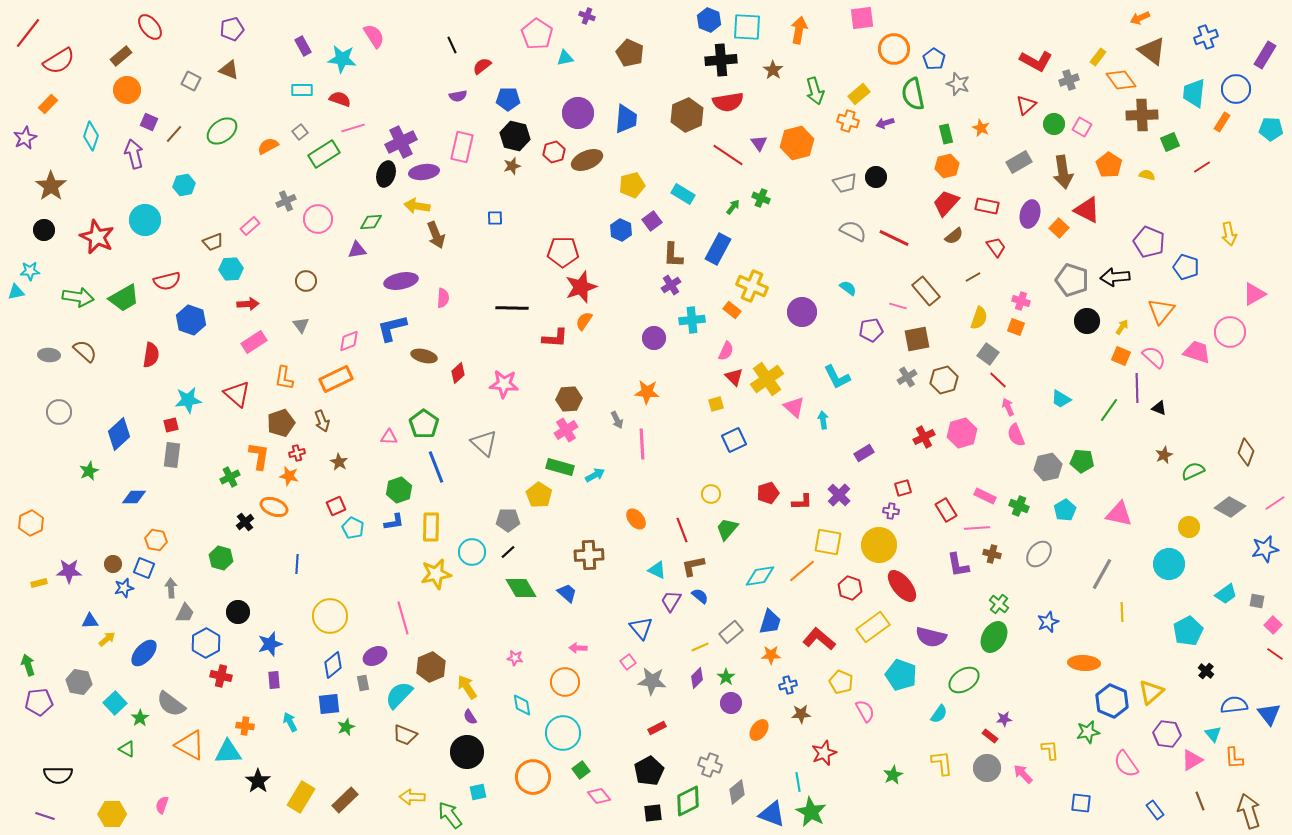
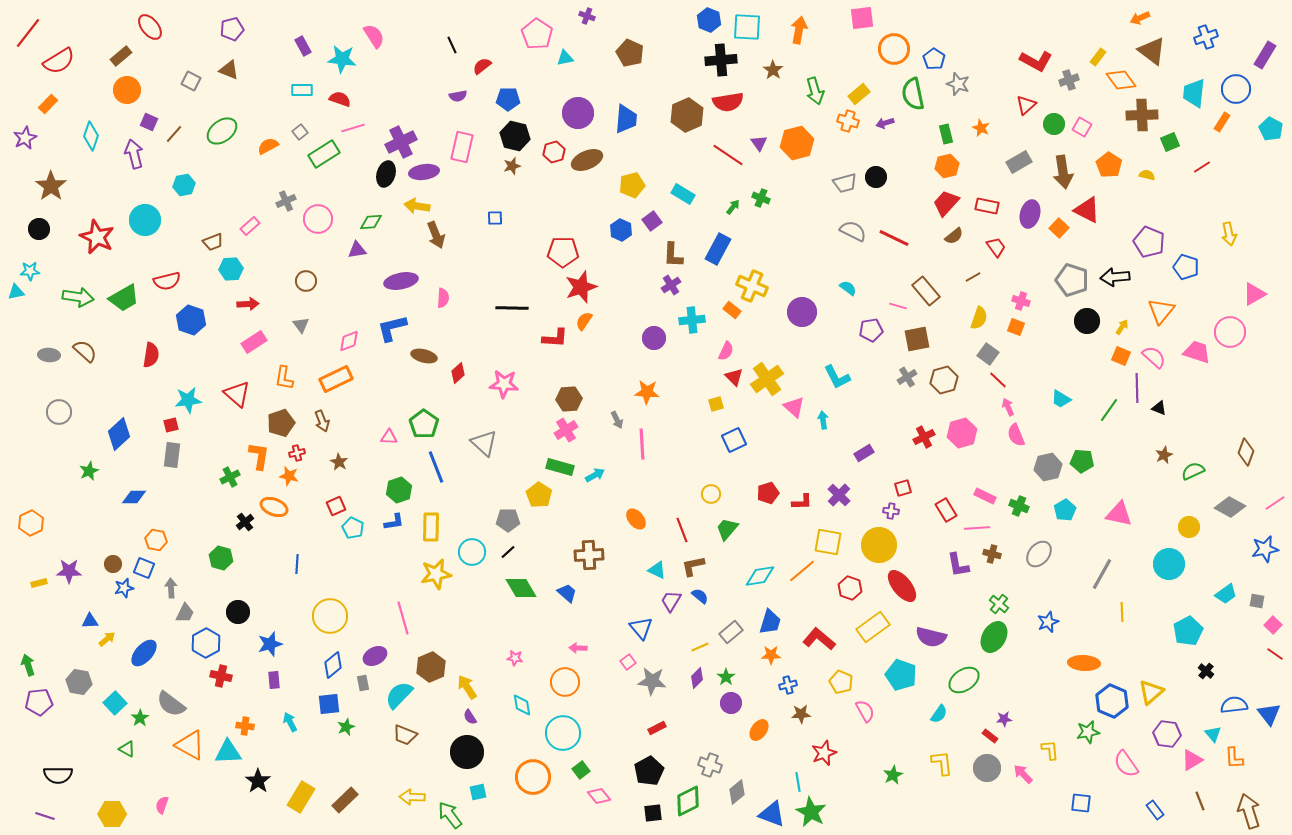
cyan pentagon at (1271, 129): rotated 25 degrees clockwise
black circle at (44, 230): moved 5 px left, 1 px up
